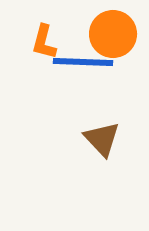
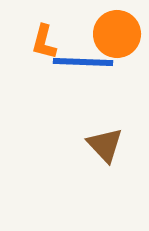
orange circle: moved 4 px right
brown triangle: moved 3 px right, 6 px down
